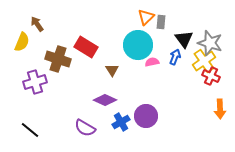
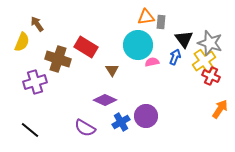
orange triangle: rotated 36 degrees clockwise
orange arrow: rotated 144 degrees counterclockwise
